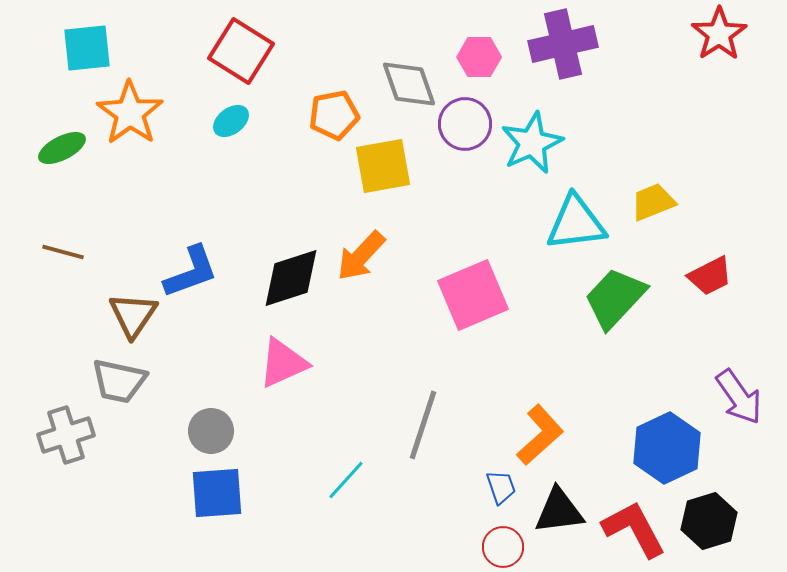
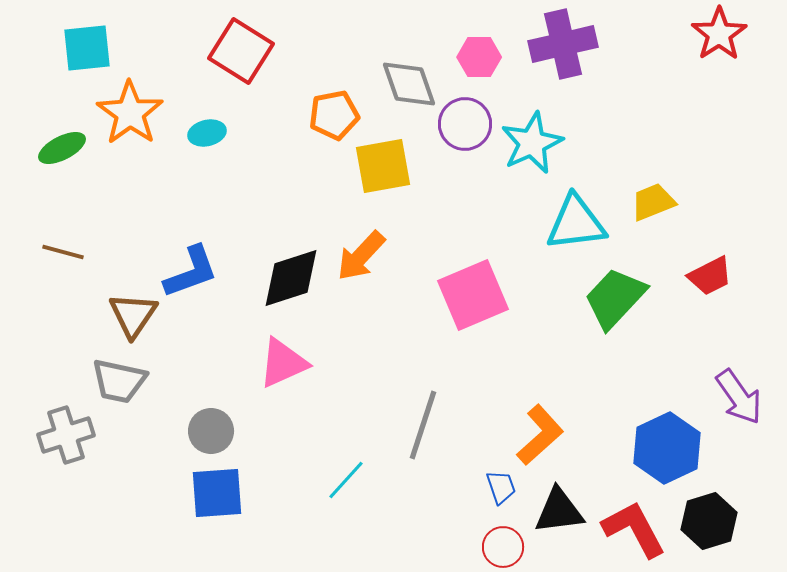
cyan ellipse: moved 24 px left, 12 px down; rotated 24 degrees clockwise
